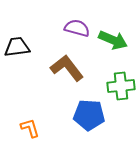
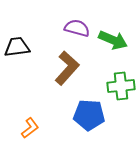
brown L-shape: rotated 80 degrees clockwise
orange L-shape: rotated 70 degrees clockwise
